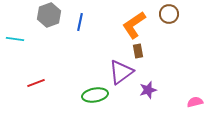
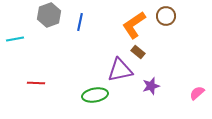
brown circle: moved 3 px left, 2 px down
cyan line: rotated 18 degrees counterclockwise
brown rectangle: moved 1 px down; rotated 40 degrees counterclockwise
purple triangle: moved 1 px left, 2 px up; rotated 24 degrees clockwise
red line: rotated 24 degrees clockwise
purple star: moved 3 px right, 4 px up
pink semicircle: moved 2 px right, 9 px up; rotated 28 degrees counterclockwise
